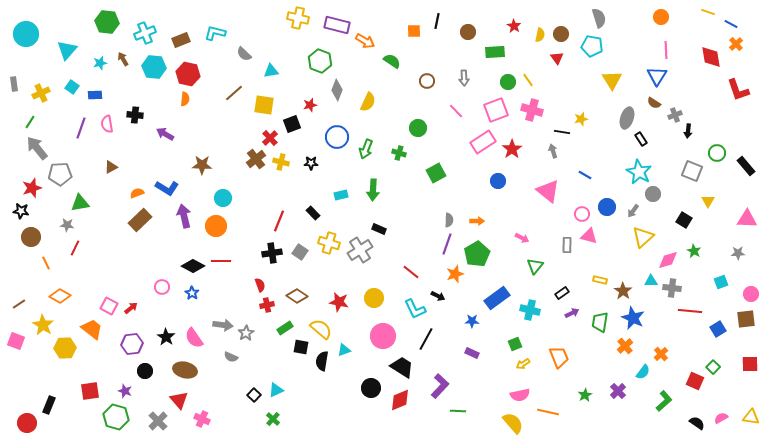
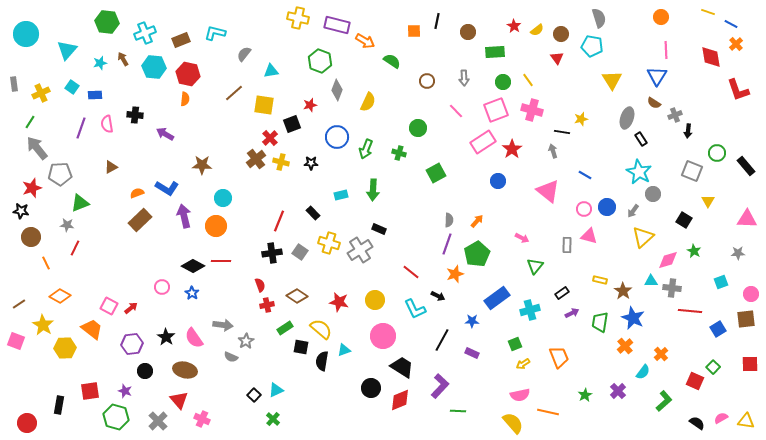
yellow semicircle at (540, 35): moved 3 px left, 5 px up; rotated 40 degrees clockwise
gray semicircle at (244, 54): rotated 84 degrees clockwise
green circle at (508, 82): moved 5 px left
green triangle at (80, 203): rotated 12 degrees counterclockwise
pink circle at (582, 214): moved 2 px right, 5 px up
orange arrow at (477, 221): rotated 48 degrees counterclockwise
yellow circle at (374, 298): moved 1 px right, 2 px down
cyan cross at (530, 310): rotated 30 degrees counterclockwise
gray star at (246, 333): moved 8 px down
black line at (426, 339): moved 16 px right, 1 px down
black rectangle at (49, 405): moved 10 px right; rotated 12 degrees counterclockwise
yellow triangle at (751, 417): moved 5 px left, 4 px down
